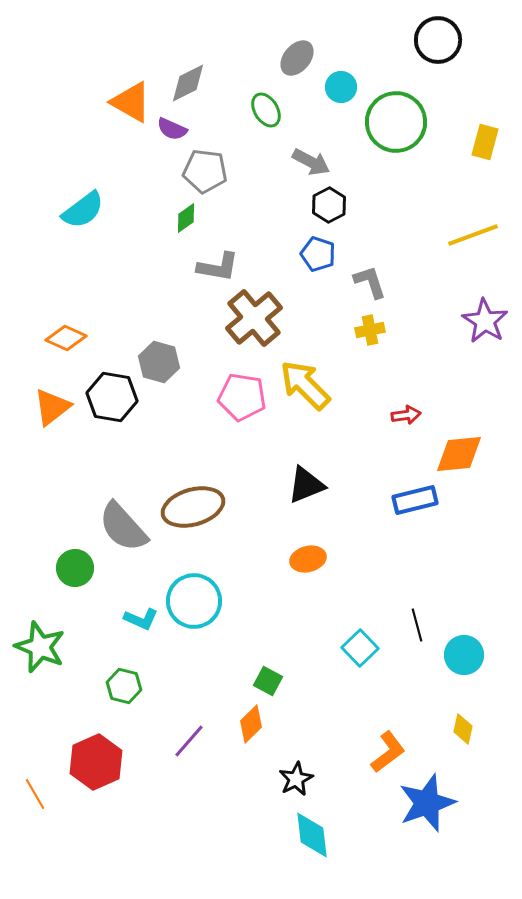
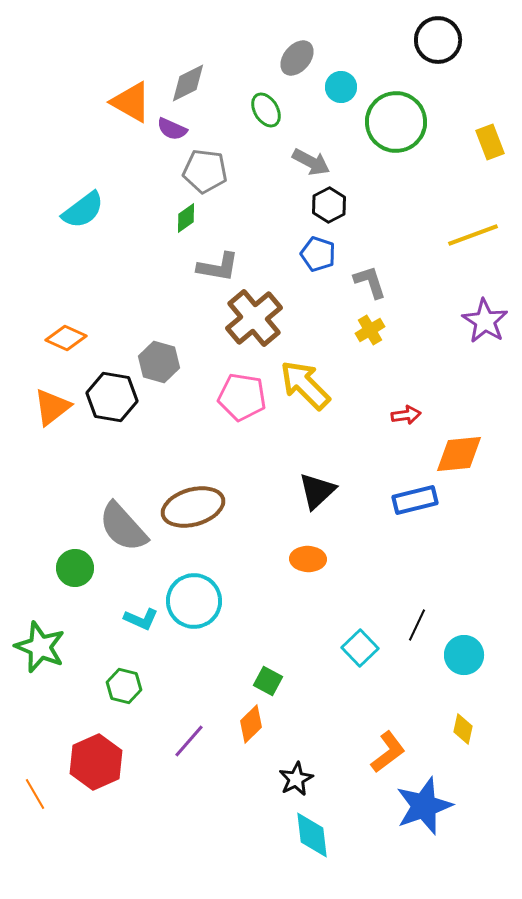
yellow rectangle at (485, 142): moved 5 px right; rotated 36 degrees counterclockwise
yellow cross at (370, 330): rotated 20 degrees counterclockwise
black triangle at (306, 485): moved 11 px right, 6 px down; rotated 21 degrees counterclockwise
orange ellipse at (308, 559): rotated 16 degrees clockwise
black line at (417, 625): rotated 40 degrees clockwise
blue star at (427, 803): moved 3 px left, 3 px down
